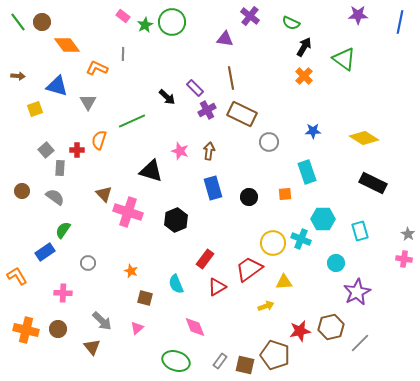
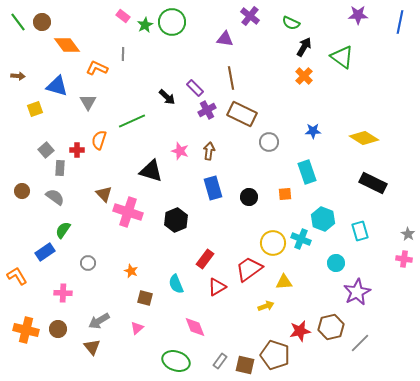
green triangle at (344, 59): moved 2 px left, 2 px up
cyan hexagon at (323, 219): rotated 20 degrees clockwise
gray arrow at (102, 321): moved 3 px left; rotated 105 degrees clockwise
